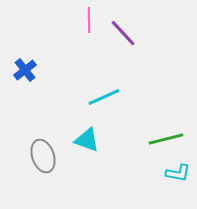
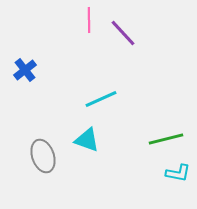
cyan line: moved 3 px left, 2 px down
